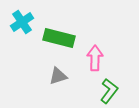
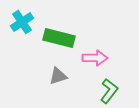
pink arrow: rotated 90 degrees clockwise
